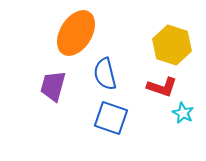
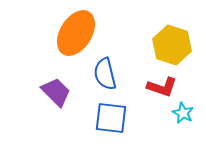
purple trapezoid: moved 3 px right, 6 px down; rotated 120 degrees clockwise
blue square: rotated 12 degrees counterclockwise
